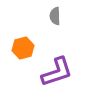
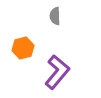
purple L-shape: rotated 32 degrees counterclockwise
